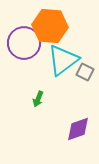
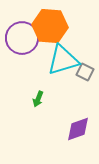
purple circle: moved 2 px left, 5 px up
cyan triangle: rotated 20 degrees clockwise
